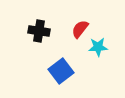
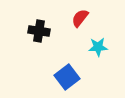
red semicircle: moved 11 px up
blue square: moved 6 px right, 6 px down
